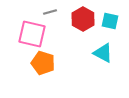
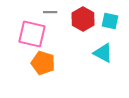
gray line: rotated 16 degrees clockwise
